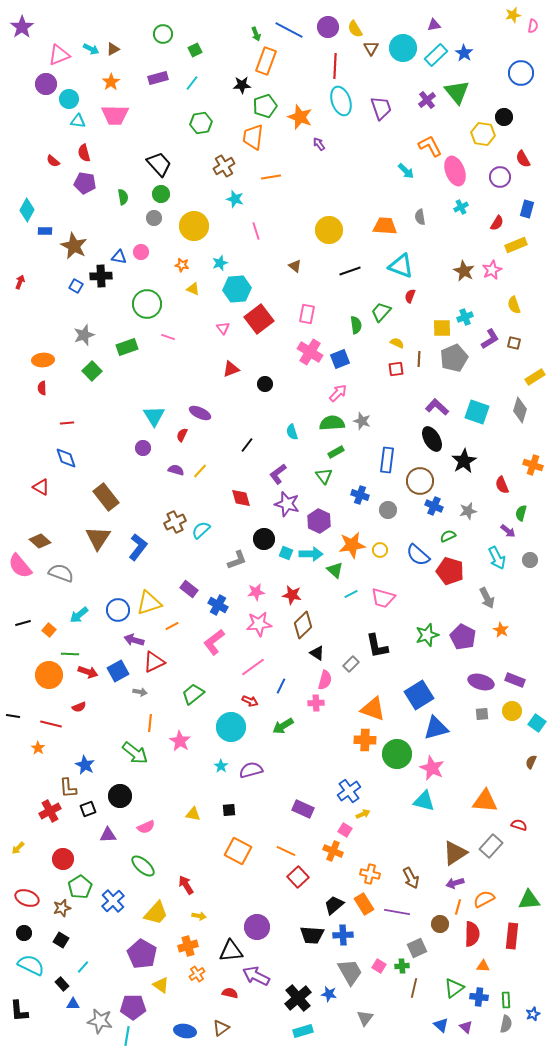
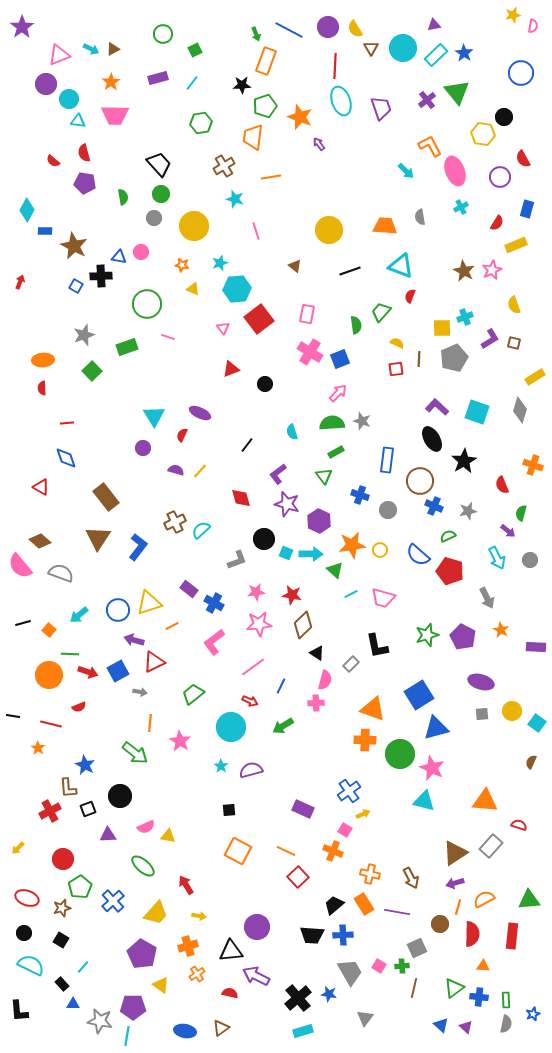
blue cross at (218, 605): moved 4 px left, 2 px up
purple rectangle at (515, 680): moved 21 px right, 33 px up; rotated 18 degrees counterclockwise
green circle at (397, 754): moved 3 px right
yellow triangle at (193, 814): moved 25 px left, 22 px down
